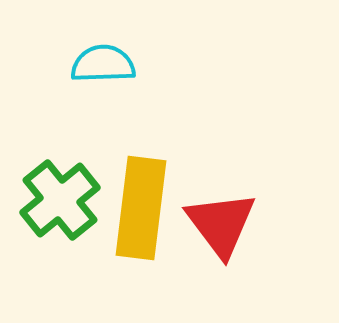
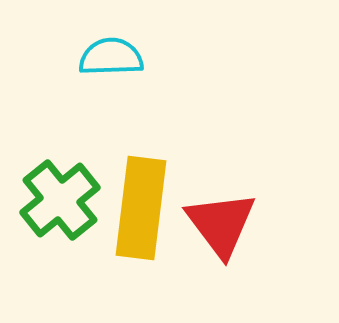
cyan semicircle: moved 8 px right, 7 px up
